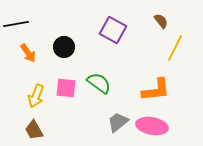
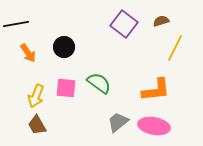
brown semicircle: rotated 70 degrees counterclockwise
purple square: moved 11 px right, 6 px up; rotated 8 degrees clockwise
pink ellipse: moved 2 px right
brown trapezoid: moved 3 px right, 5 px up
